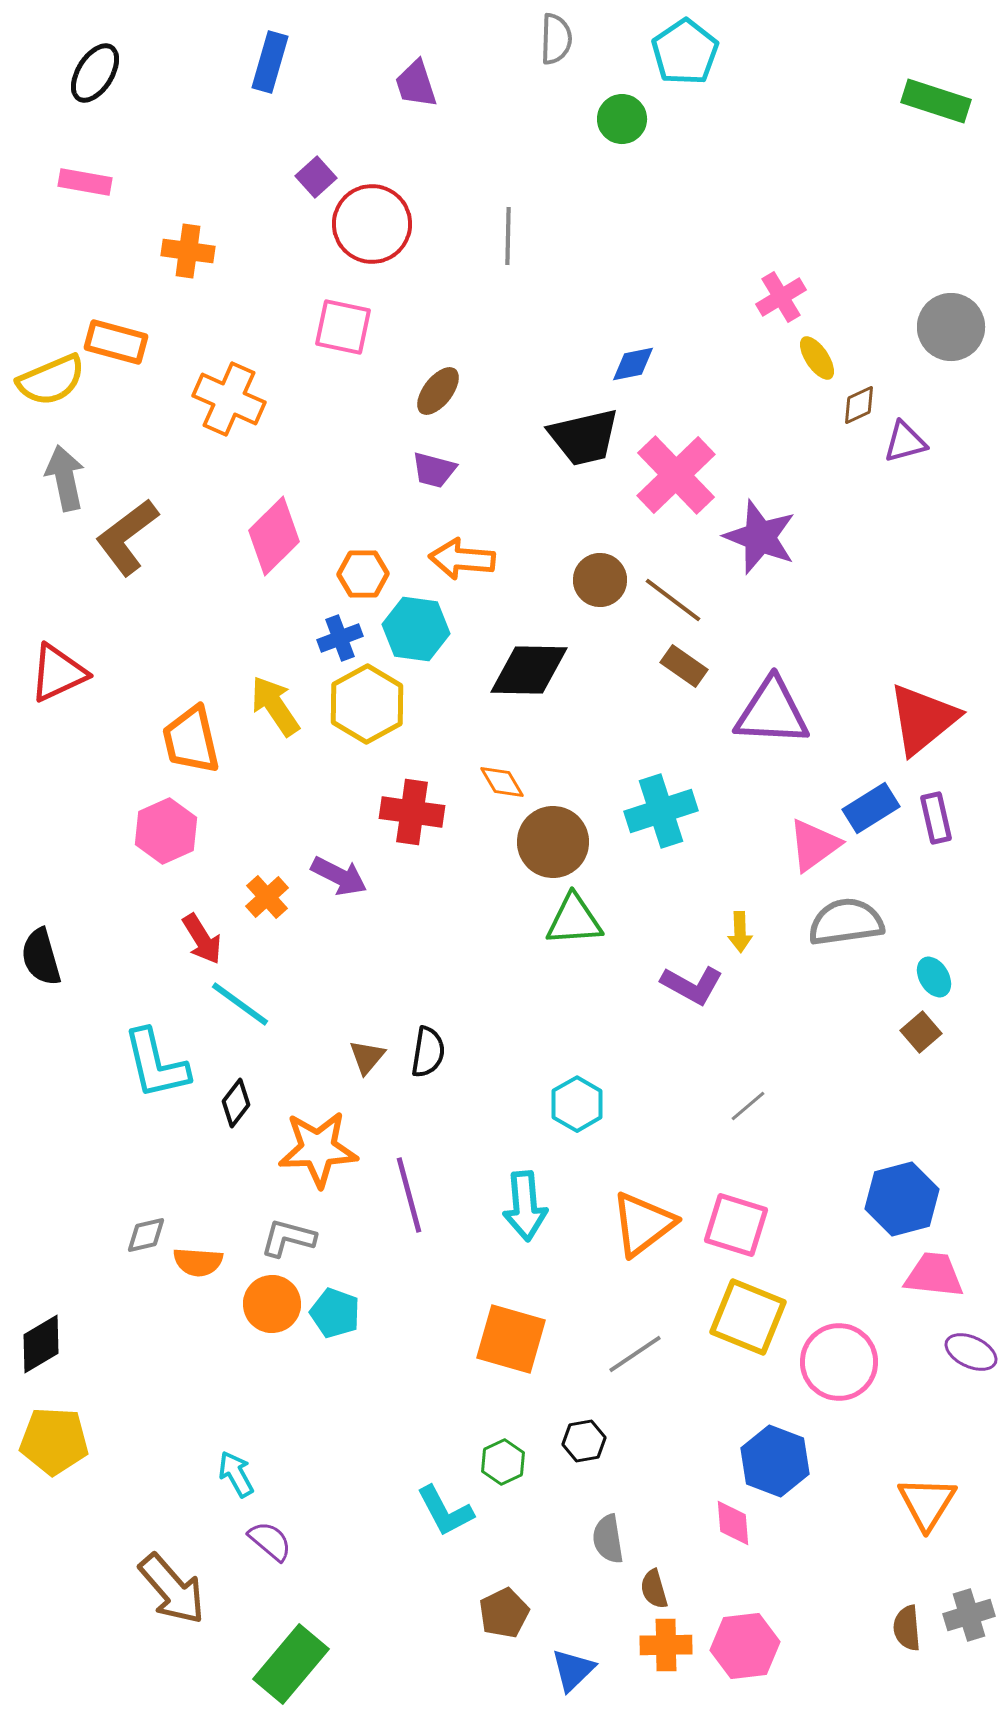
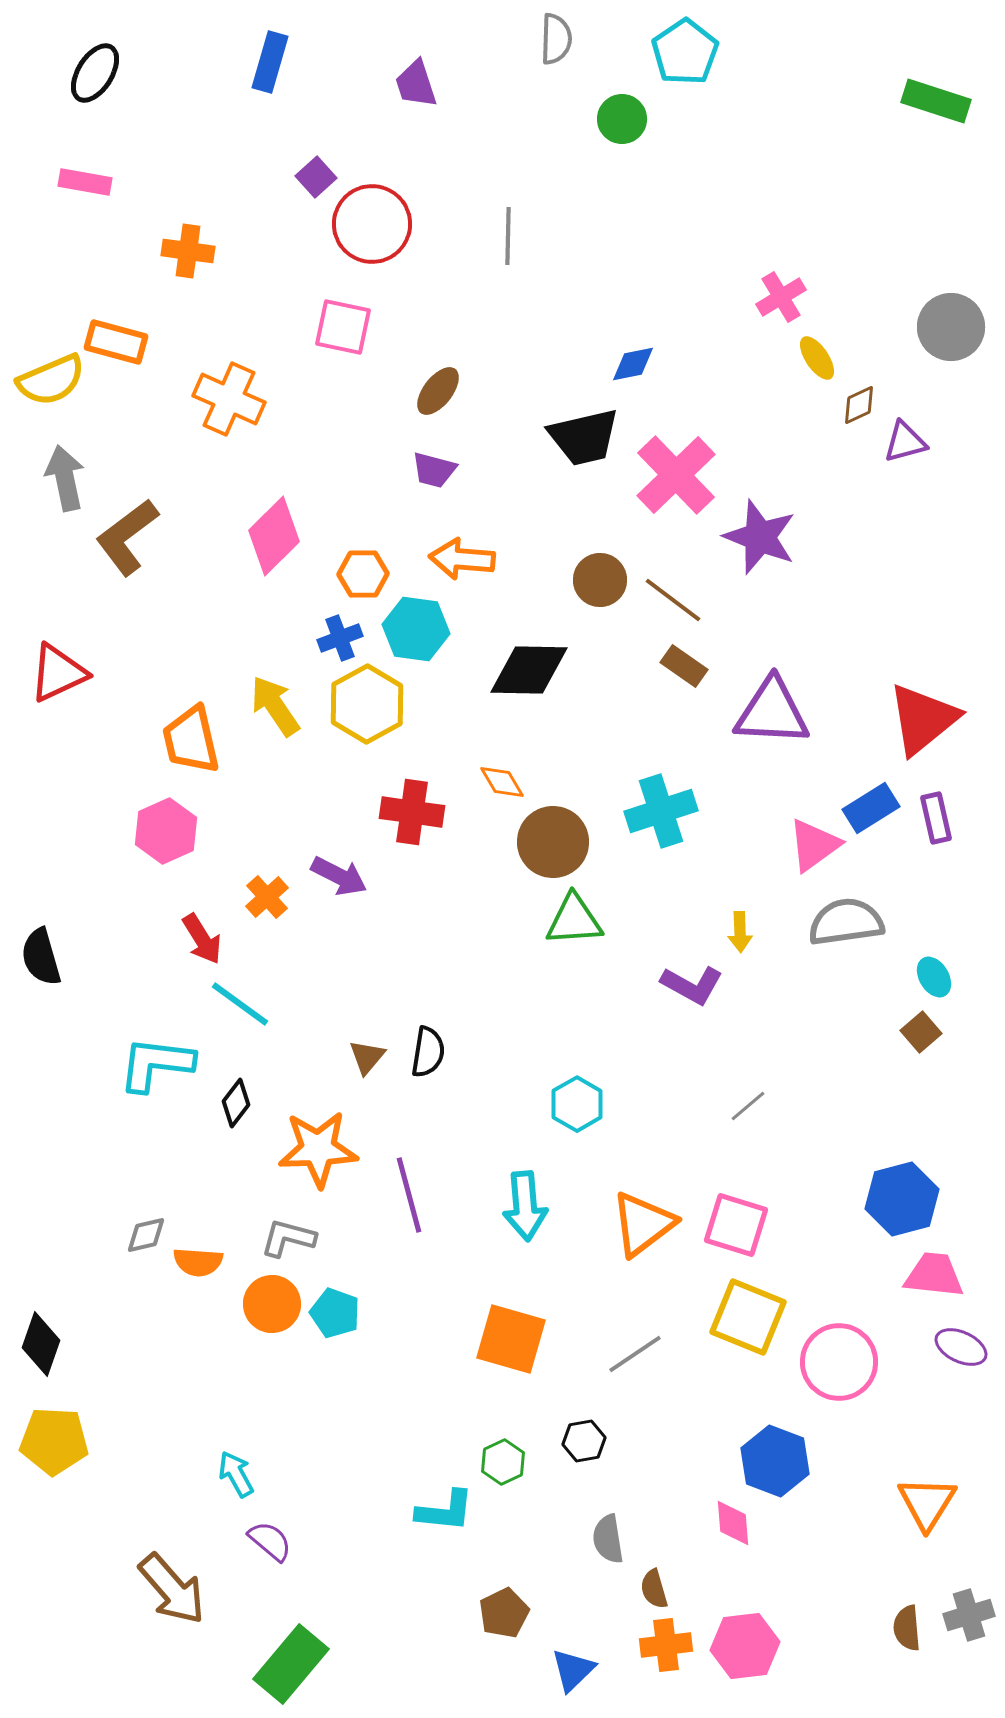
cyan L-shape at (156, 1064): rotated 110 degrees clockwise
black diamond at (41, 1344): rotated 40 degrees counterclockwise
purple ellipse at (971, 1352): moved 10 px left, 5 px up
cyan L-shape at (445, 1511): rotated 56 degrees counterclockwise
orange cross at (666, 1645): rotated 6 degrees counterclockwise
